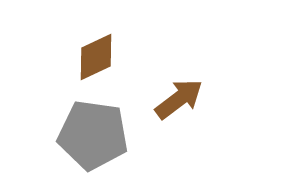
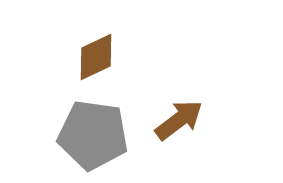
brown arrow: moved 21 px down
